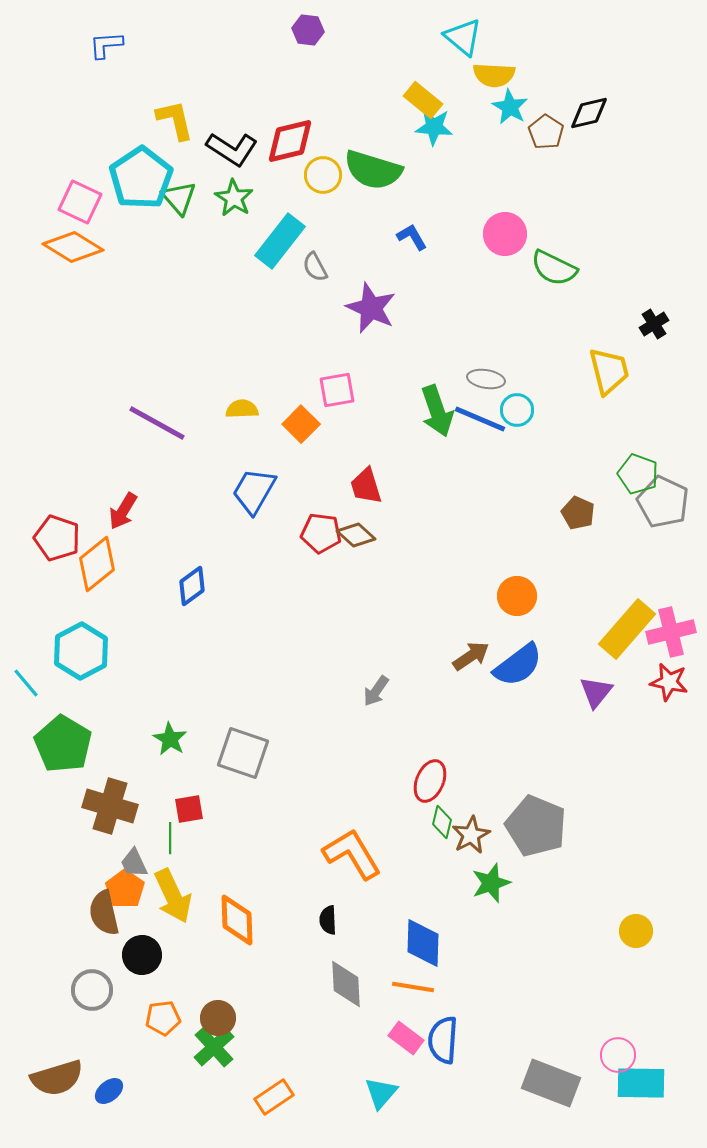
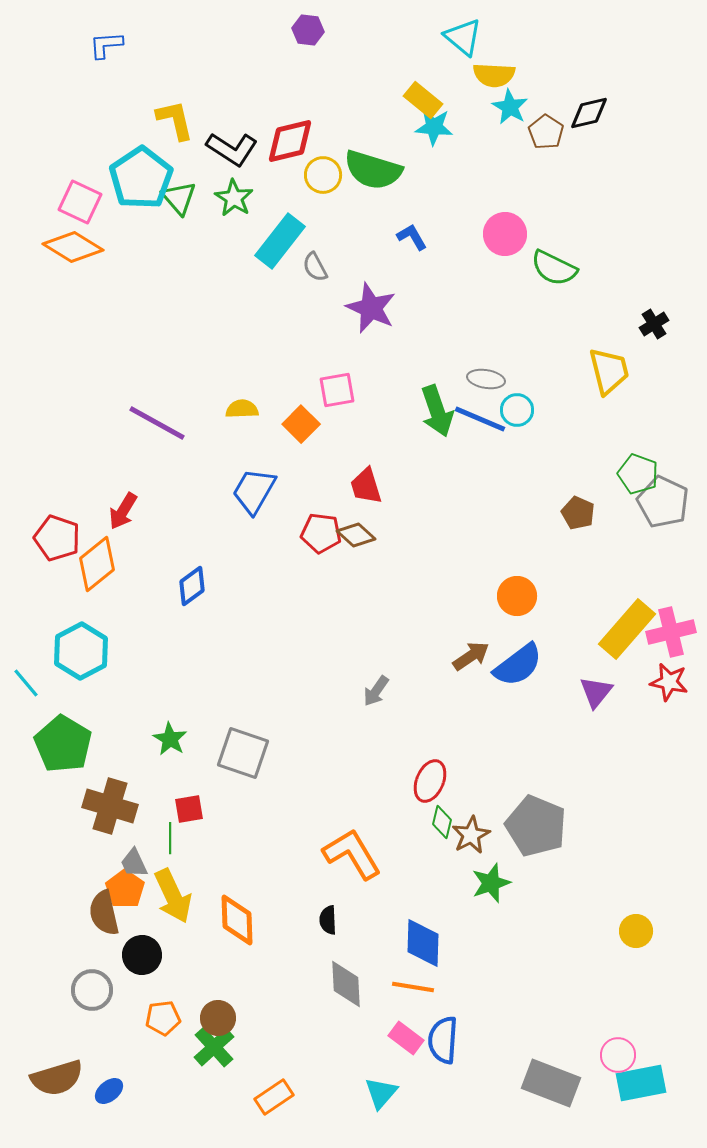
cyan rectangle at (641, 1083): rotated 12 degrees counterclockwise
